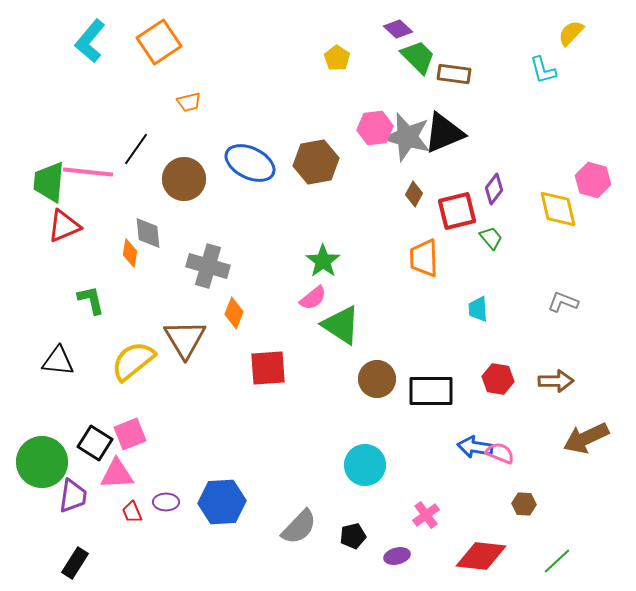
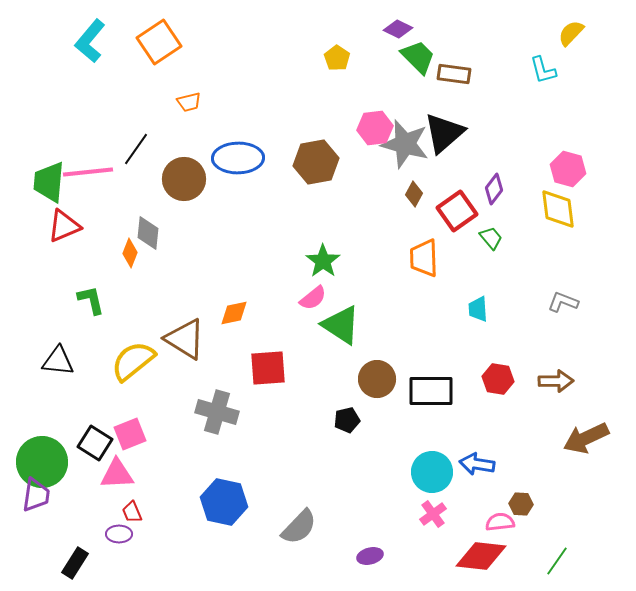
purple diamond at (398, 29): rotated 16 degrees counterclockwise
black triangle at (444, 133): rotated 18 degrees counterclockwise
gray star at (407, 137): moved 2 px left, 7 px down
blue ellipse at (250, 163): moved 12 px left, 5 px up; rotated 27 degrees counterclockwise
pink line at (88, 172): rotated 12 degrees counterclockwise
pink hexagon at (593, 180): moved 25 px left, 11 px up
yellow diamond at (558, 209): rotated 6 degrees clockwise
red square at (457, 211): rotated 21 degrees counterclockwise
gray diamond at (148, 233): rotated 12 degrees clockwise
orange diamond at (130, 253): rotated 12 degrees clockwise
gray cross at (208, 266): moved 9 px right, 146 px down
orange diamond at (234, 313): rotated 56 degrees clockwise
brown triangle at (185, 339): rotated 27 degrees counterclockwise
blue arrow at (475, 447): moved 2 px right, 17 px down
pink semicircle at (500, 453): moved 69 px down; rotated 28 degrees counterclockwise
cyan circle at (365, 465): moved 67 px right, 7 px down
purple trapezoid at (73, 496): moved 37 px left, 1 px up
purple ellipse at (166, 502): moved 47 px left, 32 px down
blue hexagon at (222, 502): moved 2 px right; rotated 15 degrees clockwise
brown hexagon at (524, 504): moved 3 px left
pink cross at (426, 515): moved 7 px right, 1 px up
black pentagon at (353, 536): moved 6 px left, 116 px up
purple ellipse at (397, 556): moved 27 px left
green line at (557, 561): rotated 12 degrees counterclockwise
